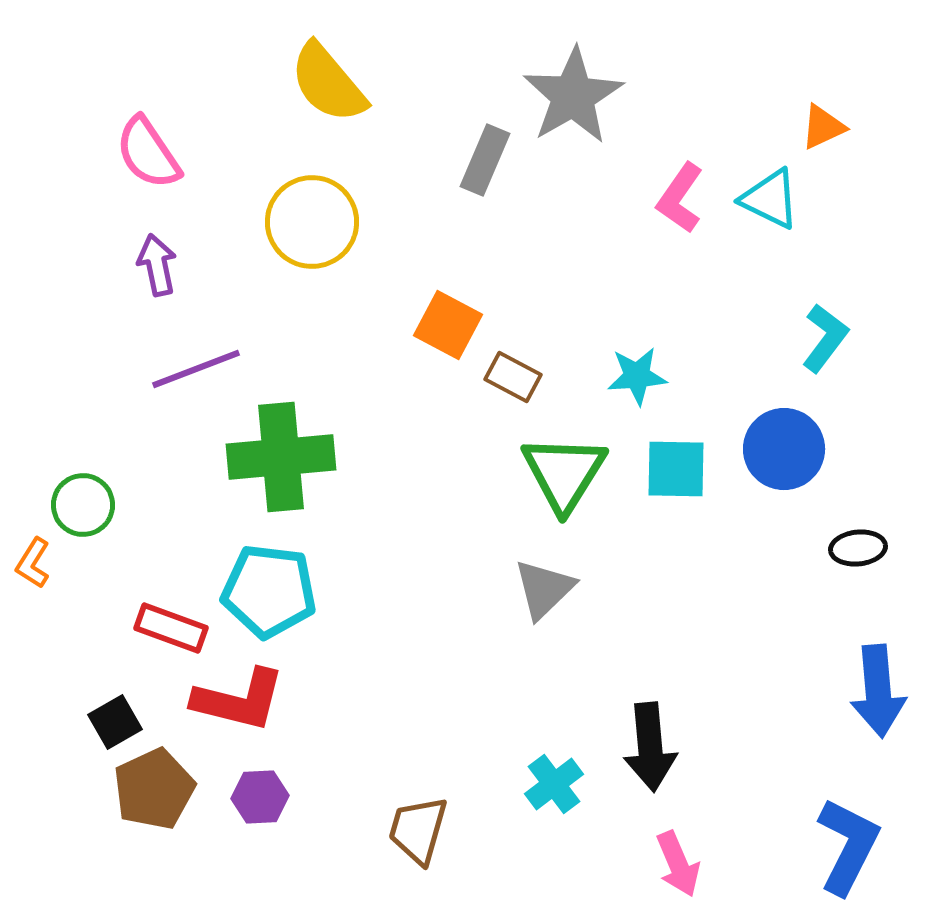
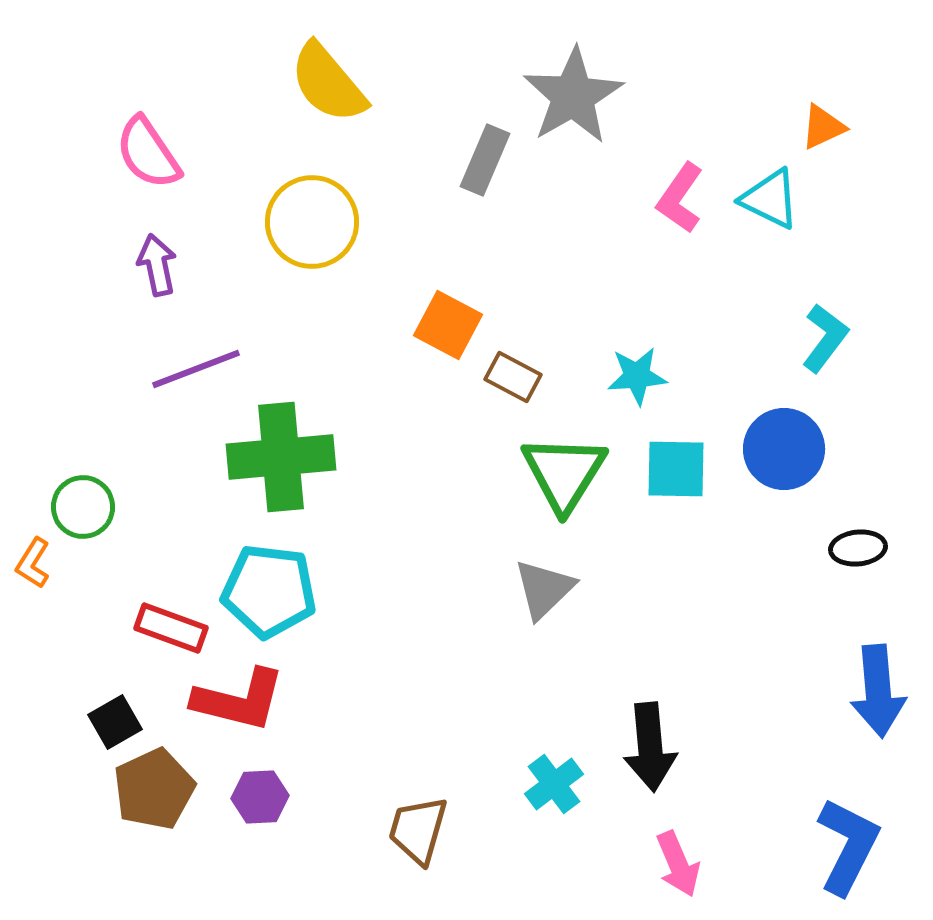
green circle: moved 2 px down
